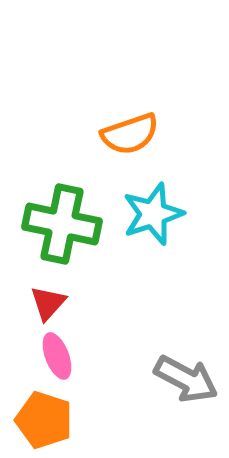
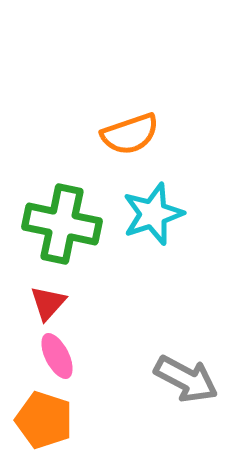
pink ellipse: rotated 6 degrees counterclockwise
